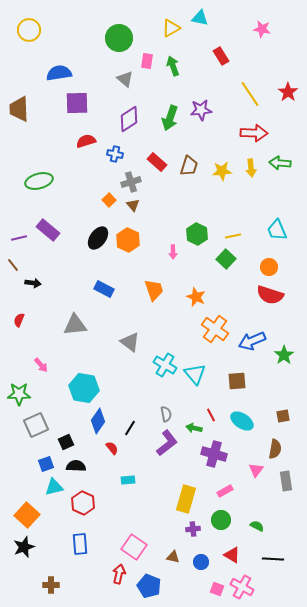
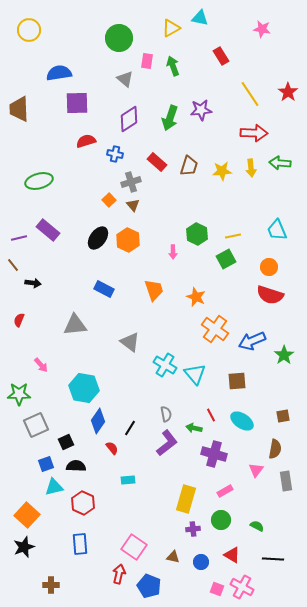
green square at (226, 259): rotated 18 degrees clockwise
